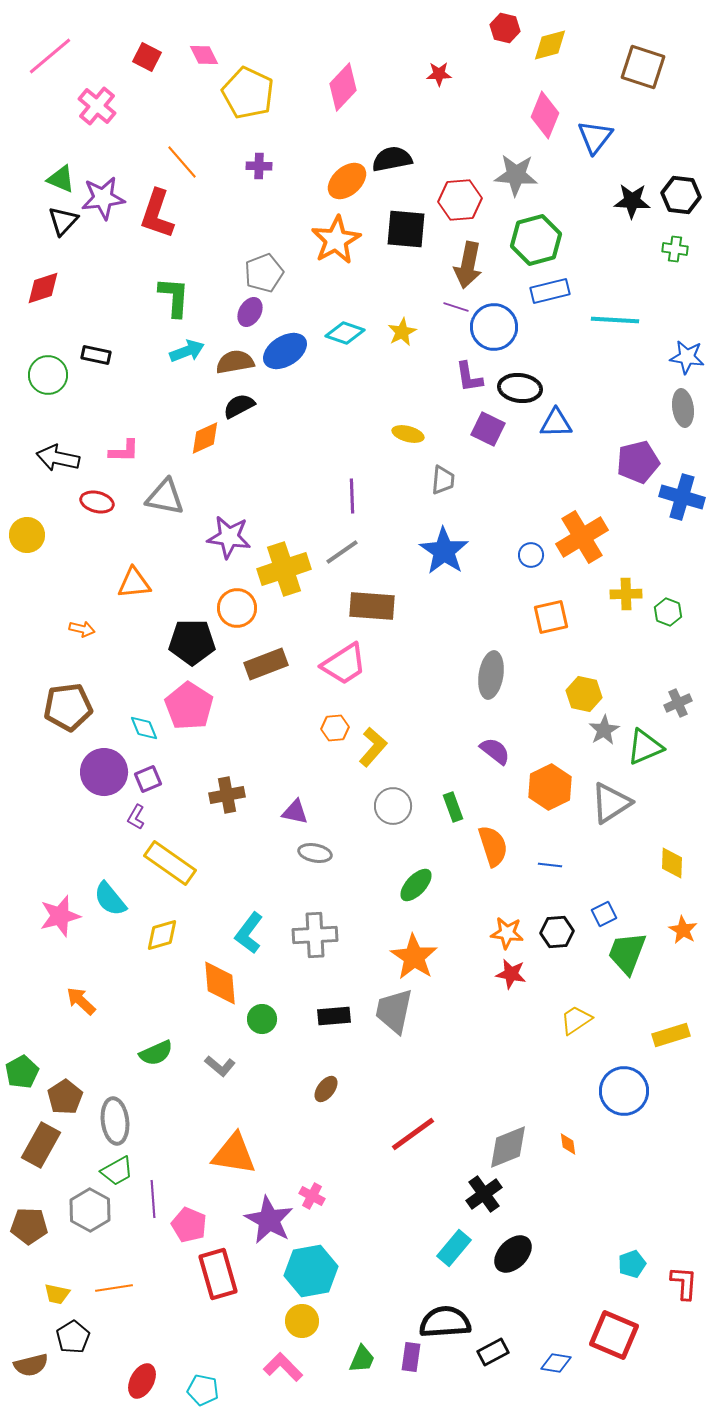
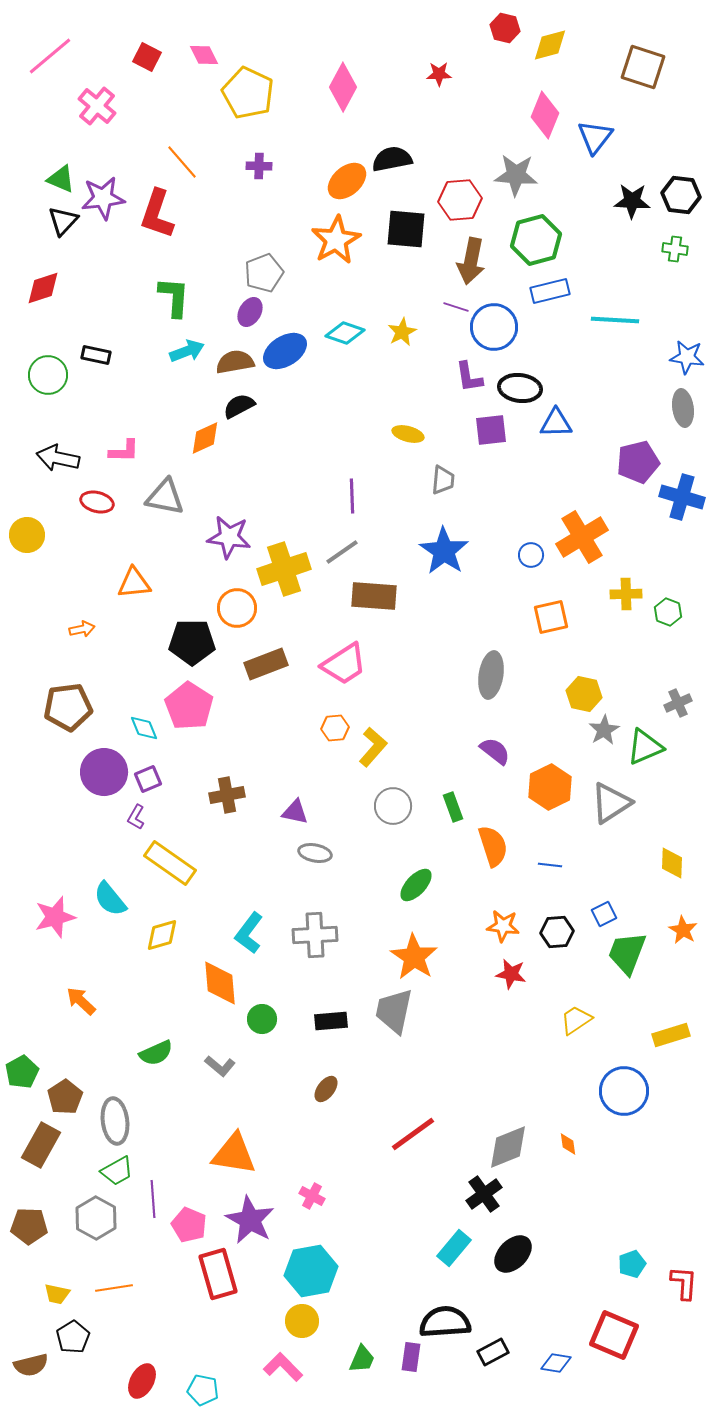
pink diamond at (343, 87): rotated 15 degrees counterclockwise
brown arrow at (468, 265): moved 3 px right, 4 px up
purple square at (488, 429): moved 3 px right, 1 px down; rotated 32 degrees counterclockwise
brown rectangle at (372, 606): moved 2 px right, 10 px up
orange arrow at (82, 629): rotated 25 degrees counterclockwise
pink star at (60, 916): moved 5 px left, 1 px down
orange star at (507, 933): moved 4 px left, 7 px up
black rectangle at (334, 1016): moved 3 px left, 5 px down
gray hexagon at (90, 1210): moved 6 px right, 8 px down
purple star at (269, 1220): moved 19 px left
